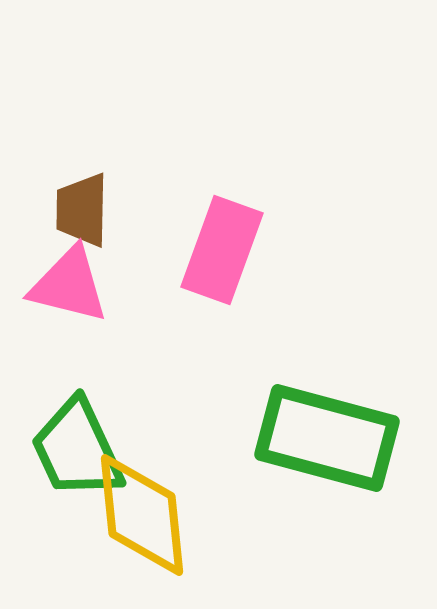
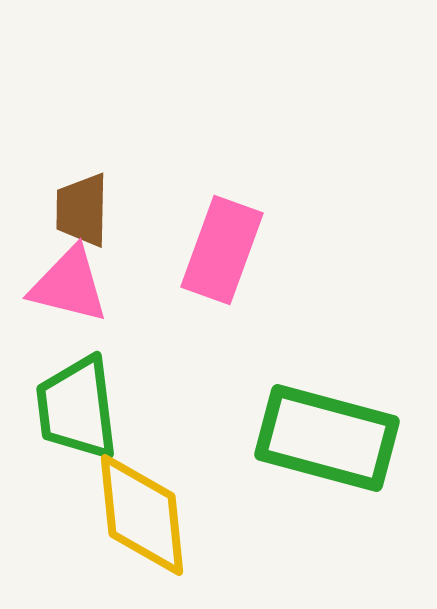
green trapezoid: moved 41 px up; rotated 18 degrees clockwise
